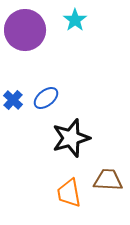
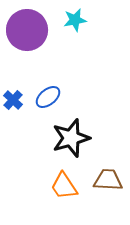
cyan star: rotated 25 degrees clockwise
purple circle: moved 2 px right
blue ellipse: moved 2 px right, 1 px up
orange trapezoid: moved 5 px left, 7 px up; rotated 24 degrees counterclockwise
